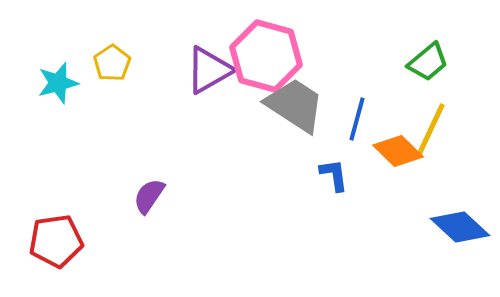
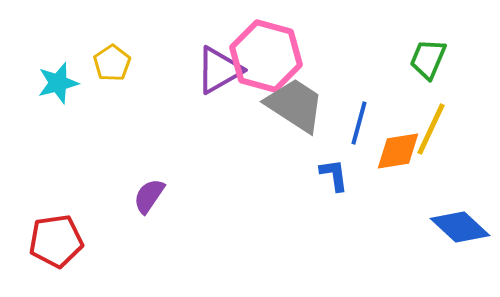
green trapezoid: moved 3 px up; rotated 153 degrees clockwise
purple triangle: moved 10 px right
blue line: moved 2 px right, 4 px down
orange diamond: rotated 54 degrees counterclockwise
